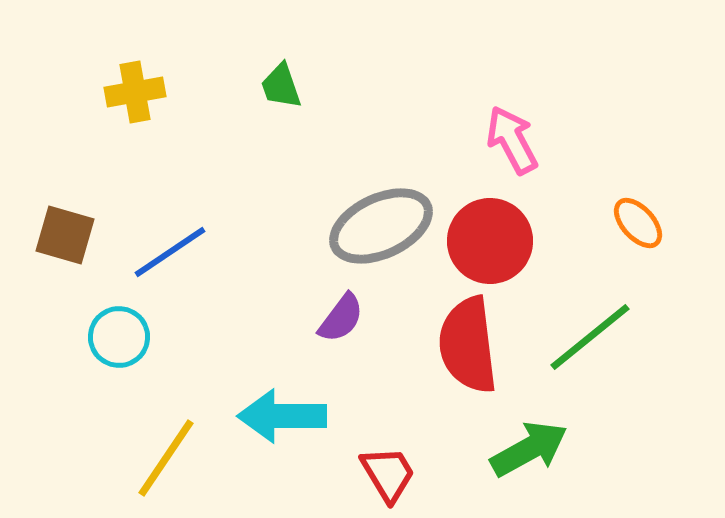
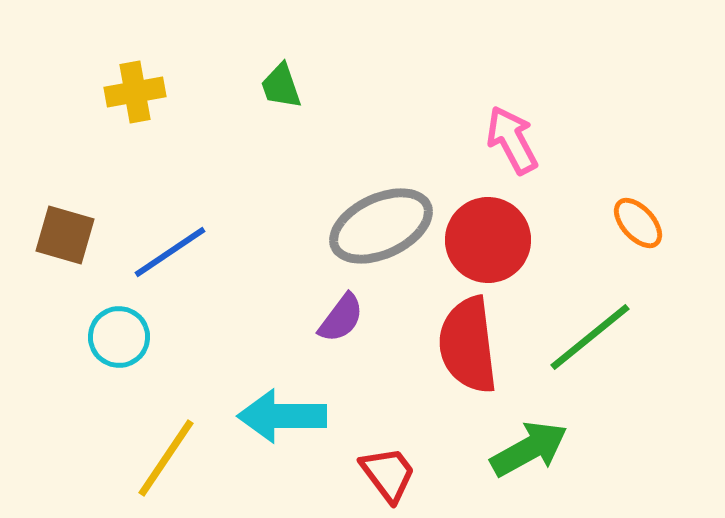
red circle: moved 2 px left, 1 px up
red trapezoid: rotated 6 degrees counterclockwise
